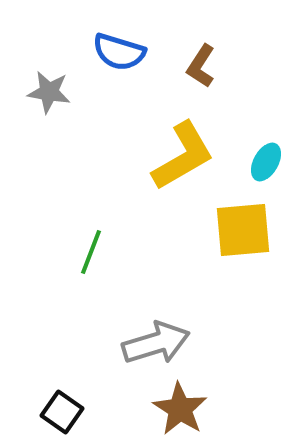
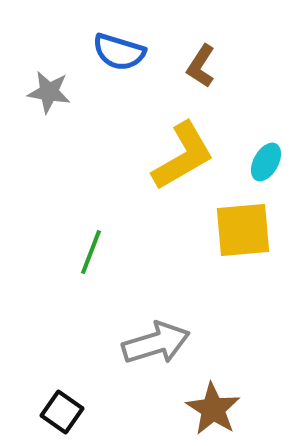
brown star: moved 33 px right
